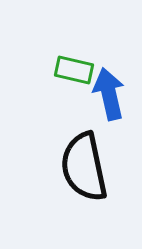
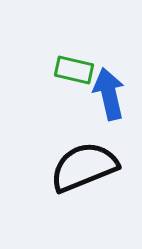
black semicircle: rotated 80 degrees clockwise
